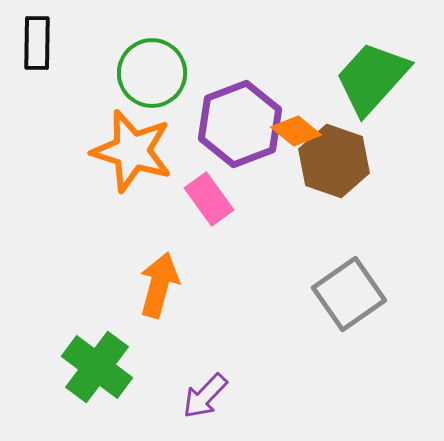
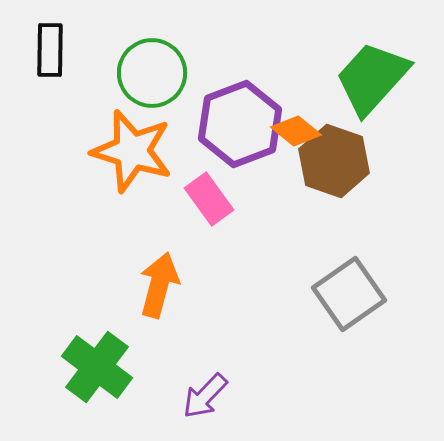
black rectangle: moved 13 px right, 7 px down
